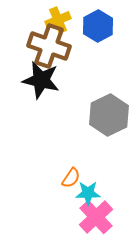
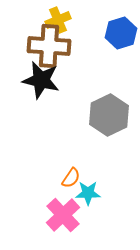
blue hexagon: moved 23 px right, 7 px down; rotated 12 degrees clockwise
brown cross: rotated 15 degrees counterclockwise
pink cross: moved 33 px left, 2 px up
